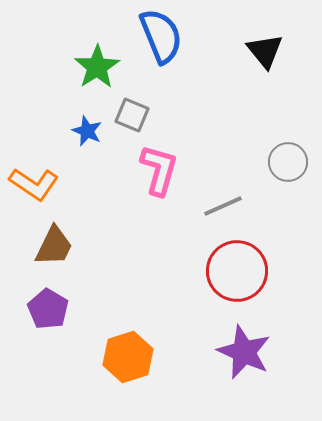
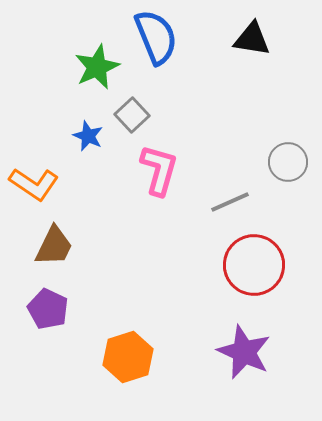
blue semicircle: moved 5 px left, 1 px down
black triangle: moved 13 px left, 12 px up; rotated 42 degrees counterclockwise
green star: rotated 9 degrees clockwise
gray square: rotated 24 degrees clockwise
blue star: moved 1 px right, 5 px down
gray line: moved 7 px right, 4 px up
red circle: moved 17 px right, 6 px up
purple pentagon: rotated 6 degrees counterclockwise
